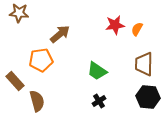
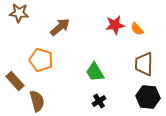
orange semicircle: rotated 72 degrees counterclockwise
brown arrow: moved 7 px up
orange pentagon: rotated 25 degrees clockwise
green trapezoid: moved 2 px left, 1 px down; rotated 25 degrees clockwise
